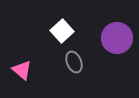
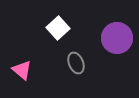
white square: moved 4 px left, 3 px up
gray ellipse: moved 2 px right, 1 px down
